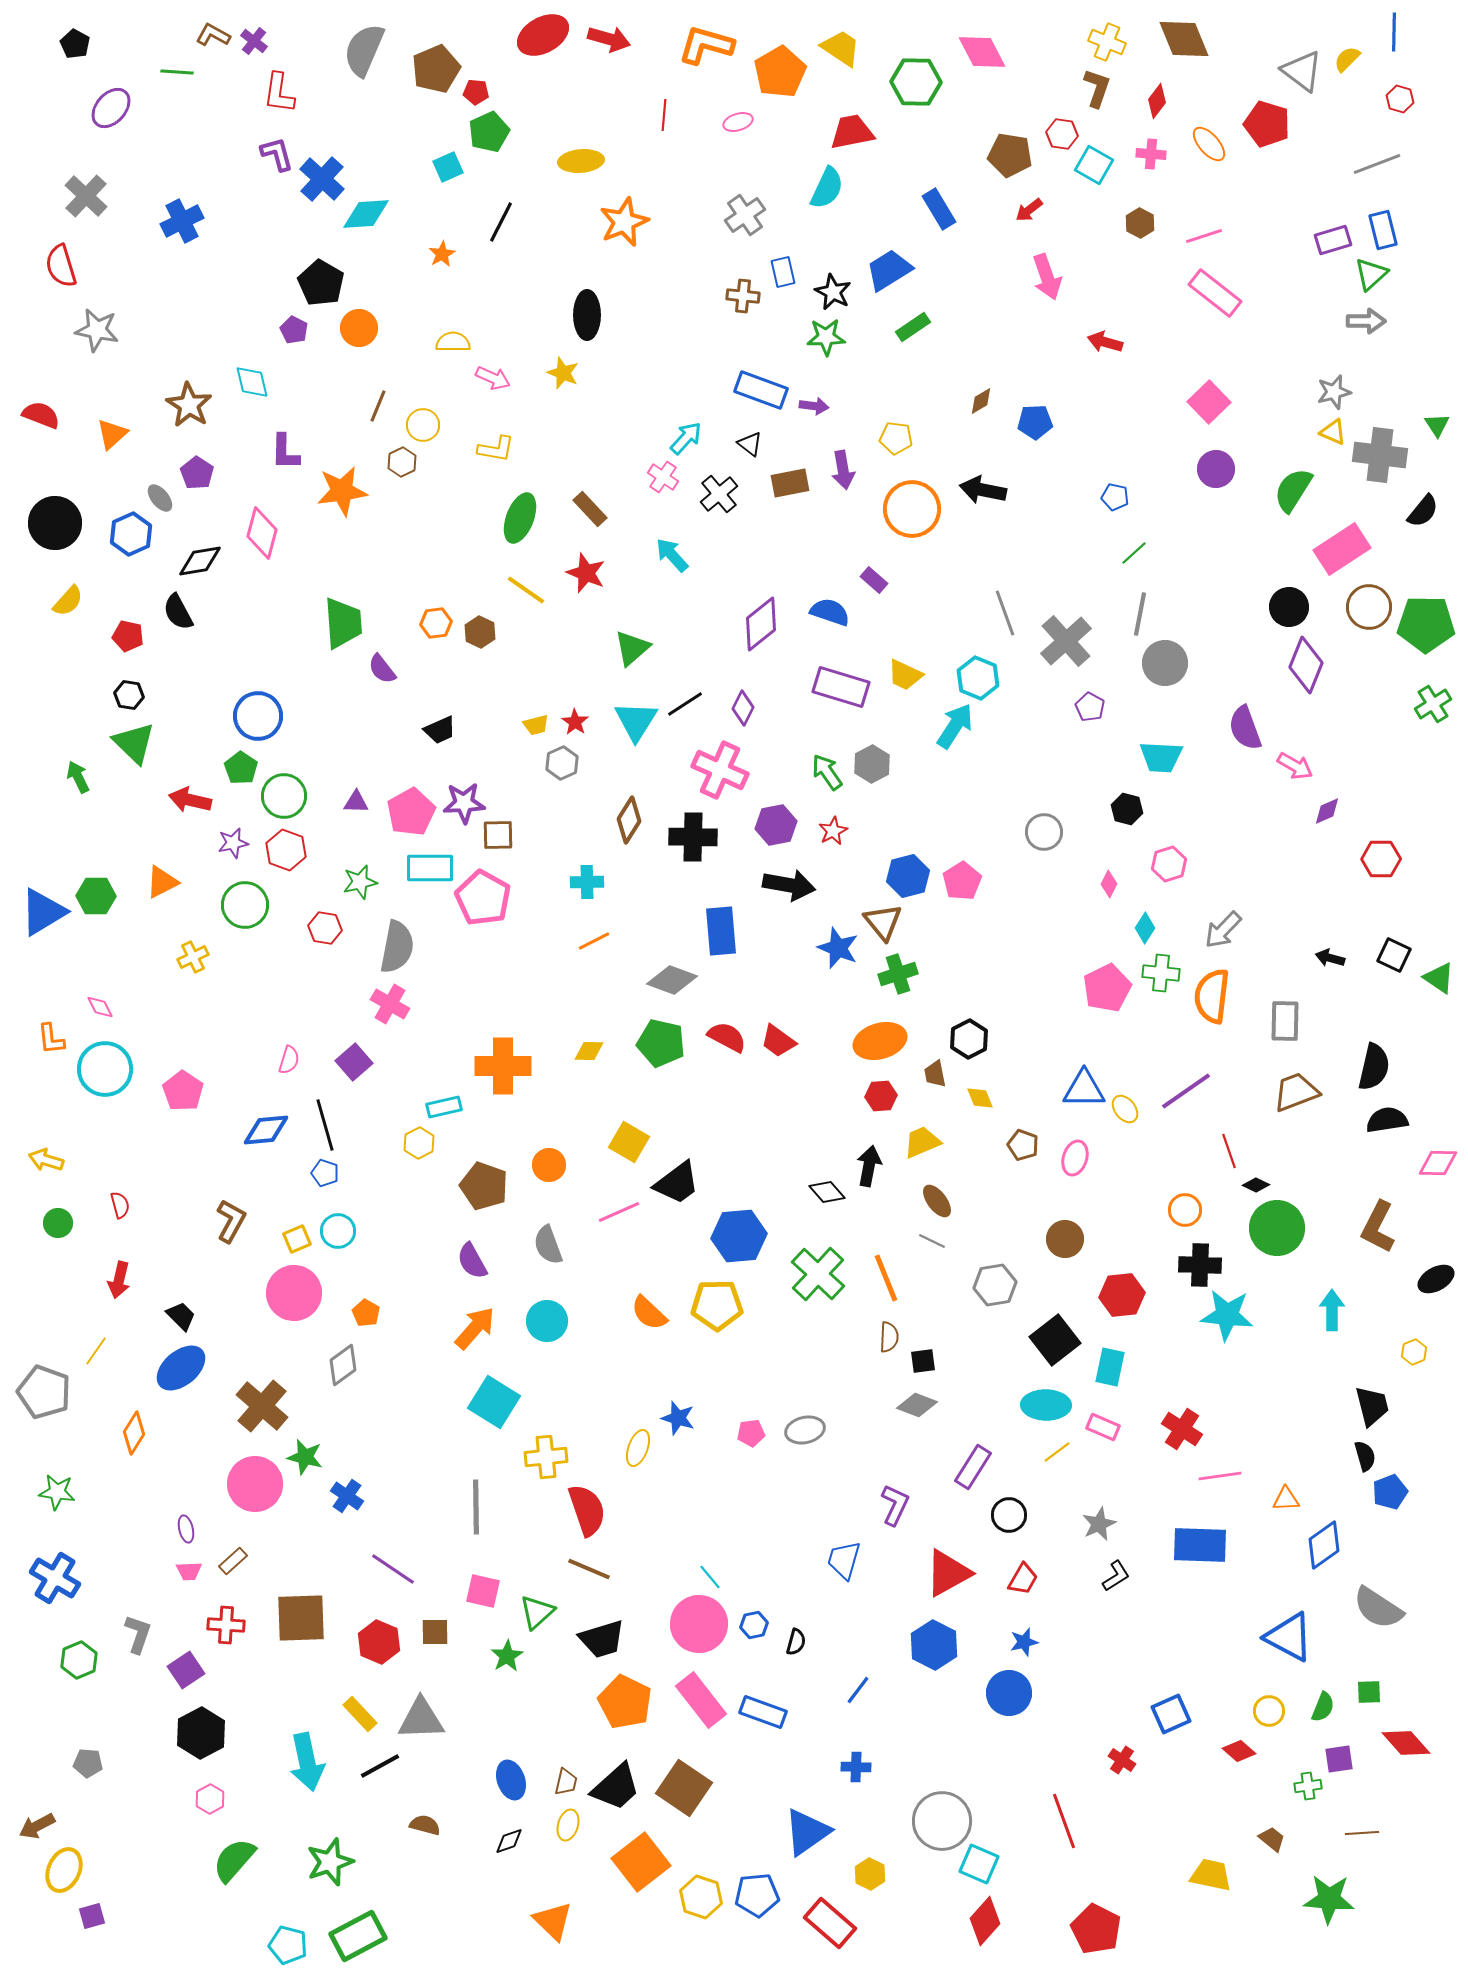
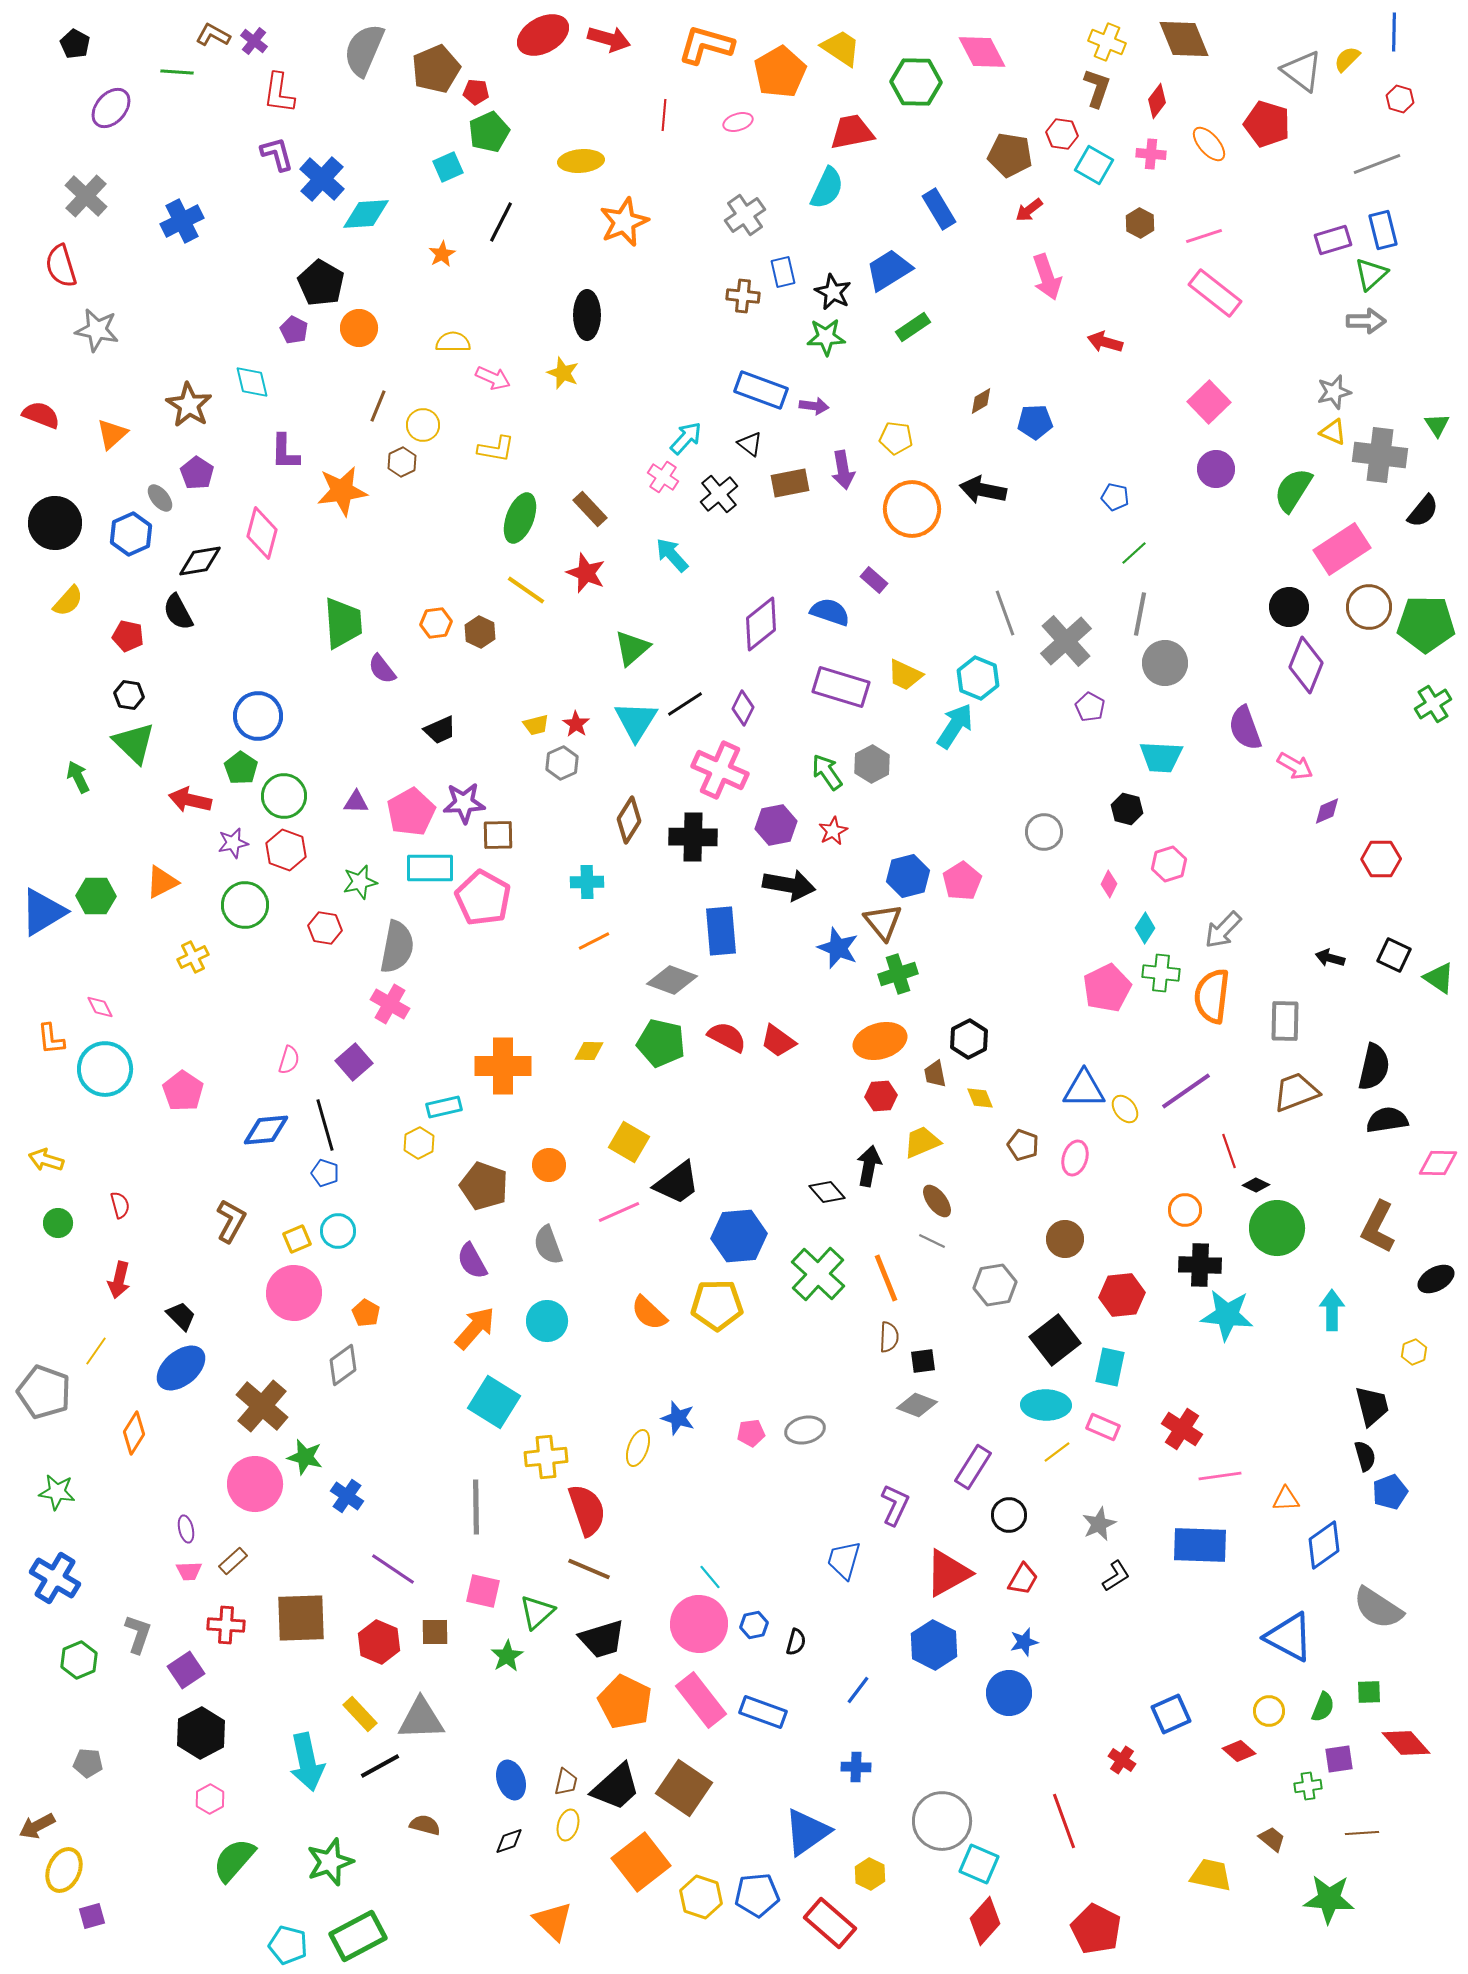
red star at (575, 722): moved 1 px right, 2 px down
